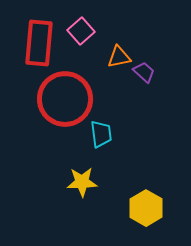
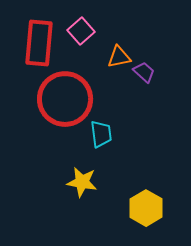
yellow star: rotated 12 degrees clockwise
